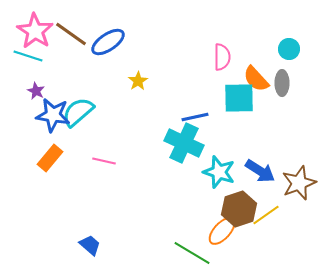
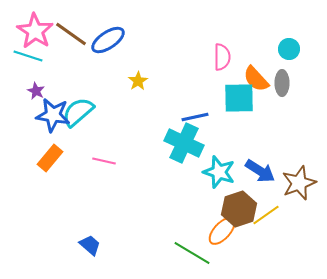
blue ellipse: moved 2 px up
